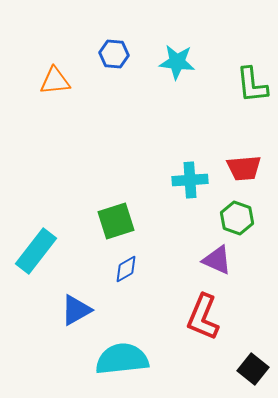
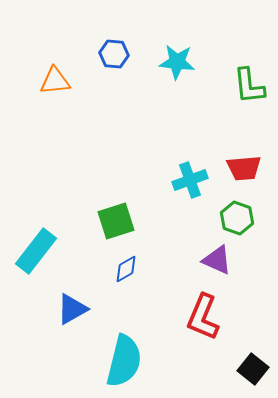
green L-shape: moved 3 px left, 1 px down
cyan cross: rotated 16 degrees counterclockwise
blue triangle: moved 4 px left, 1 px up
cyan semicircle: moved 2 px right, 2 px down; rotated 110 degrees clockwise
